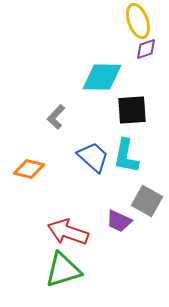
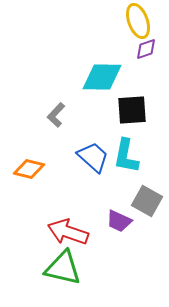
gray L-shape: moved 2 px up
green triangle: moved 2 px up; rotated 30 degrees clockwise
